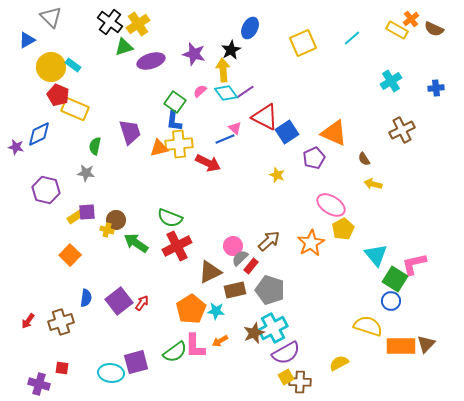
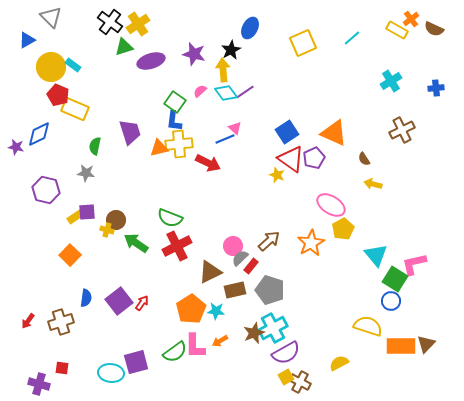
red triangle at (265, 117): moved 26 px right, 42 px down; rotated 8 degrees clockwise
brown cross at (300, 382): rotated 25 degrees clockwise
